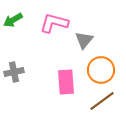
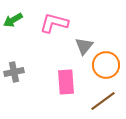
gray triangle: moved 6 px down
orange circle: moved 5 px right, 5 px up
brown line: moved 1 px right
